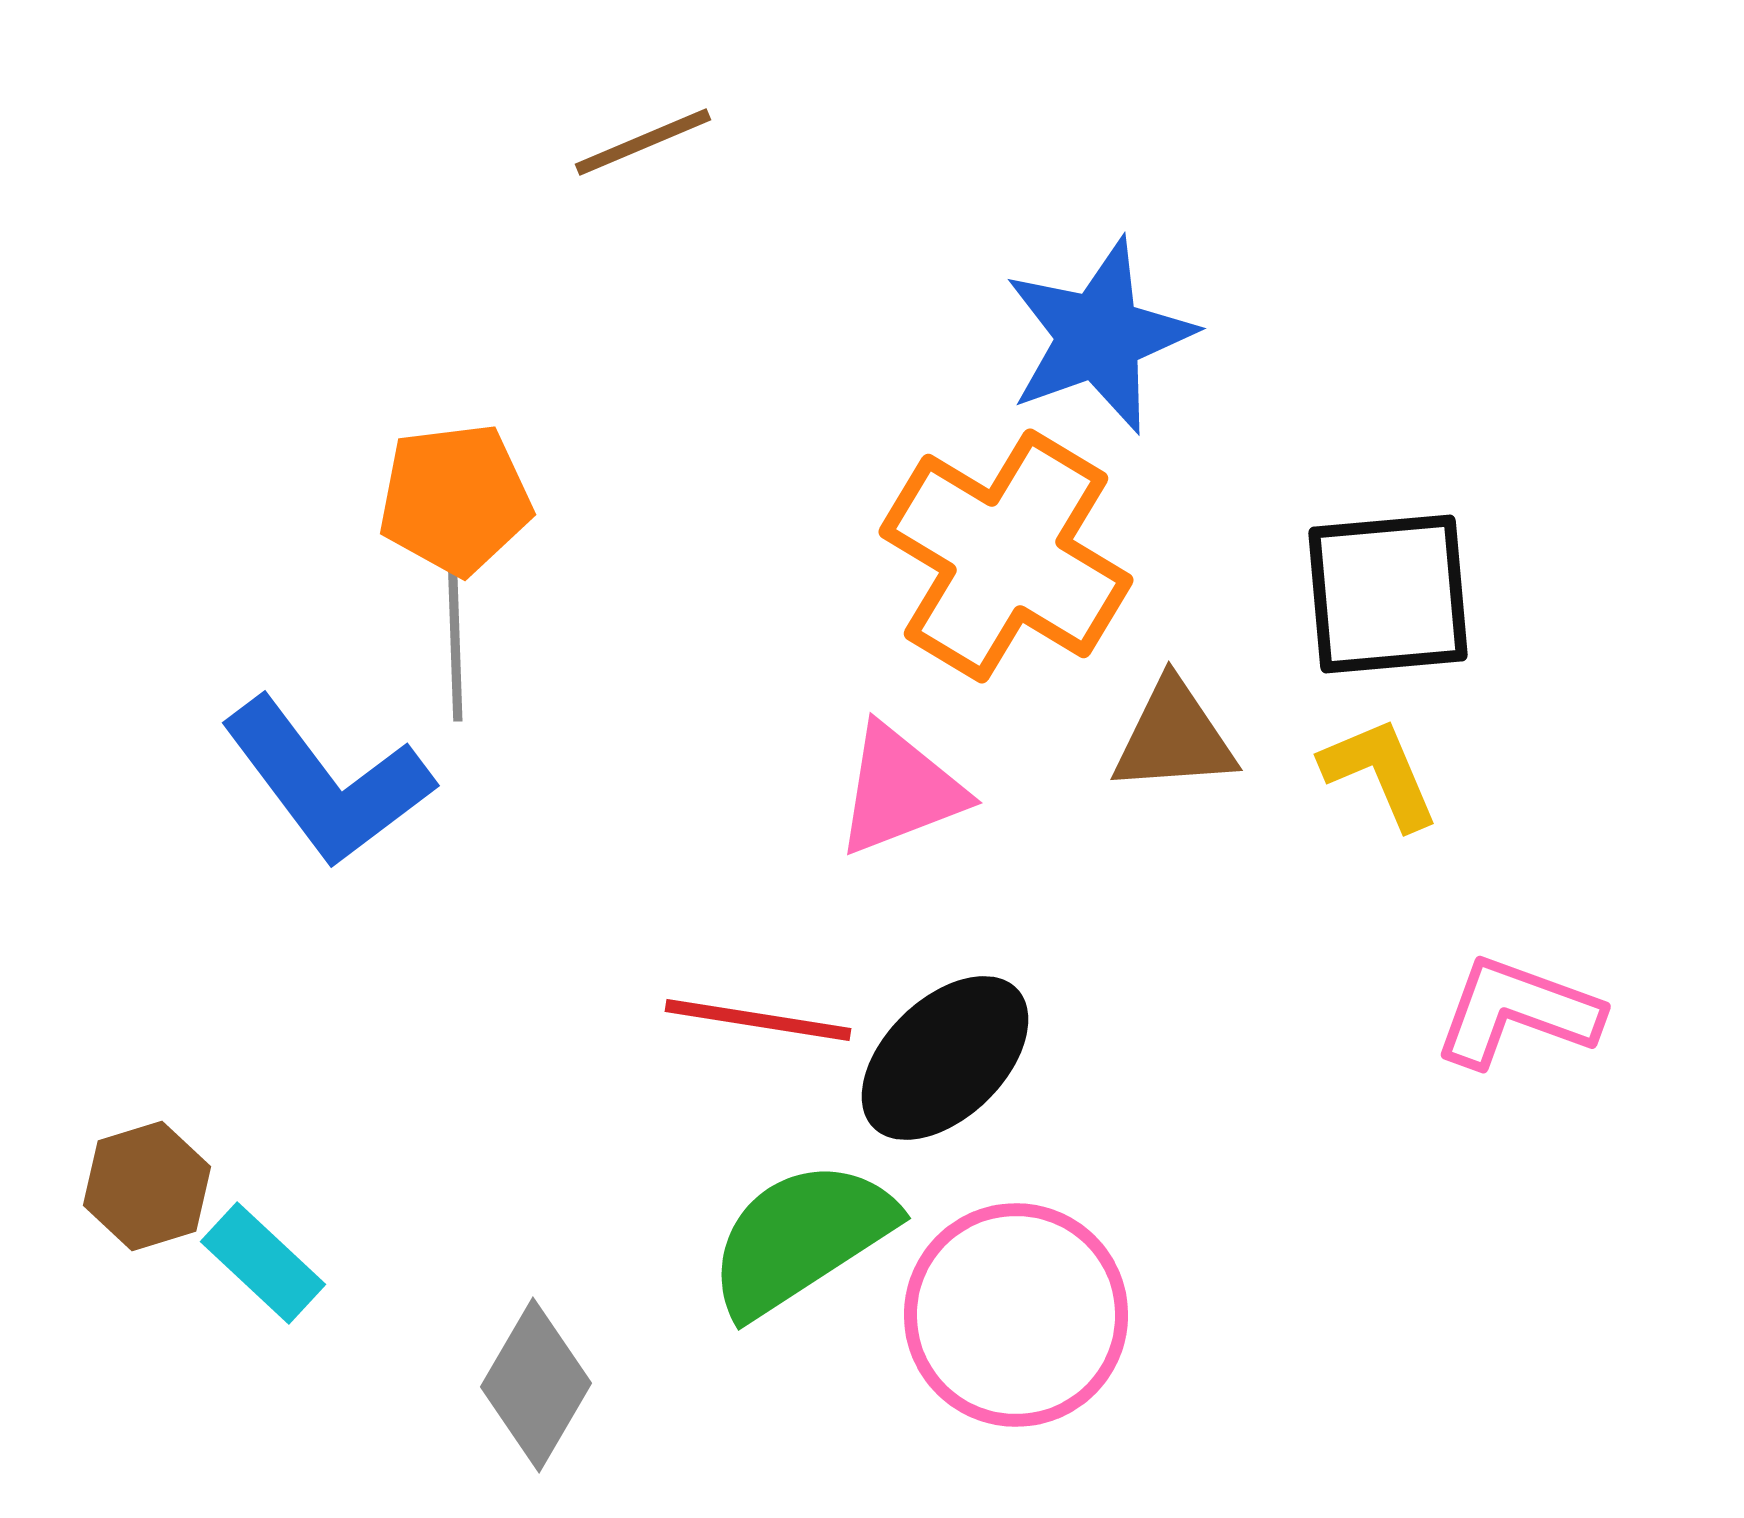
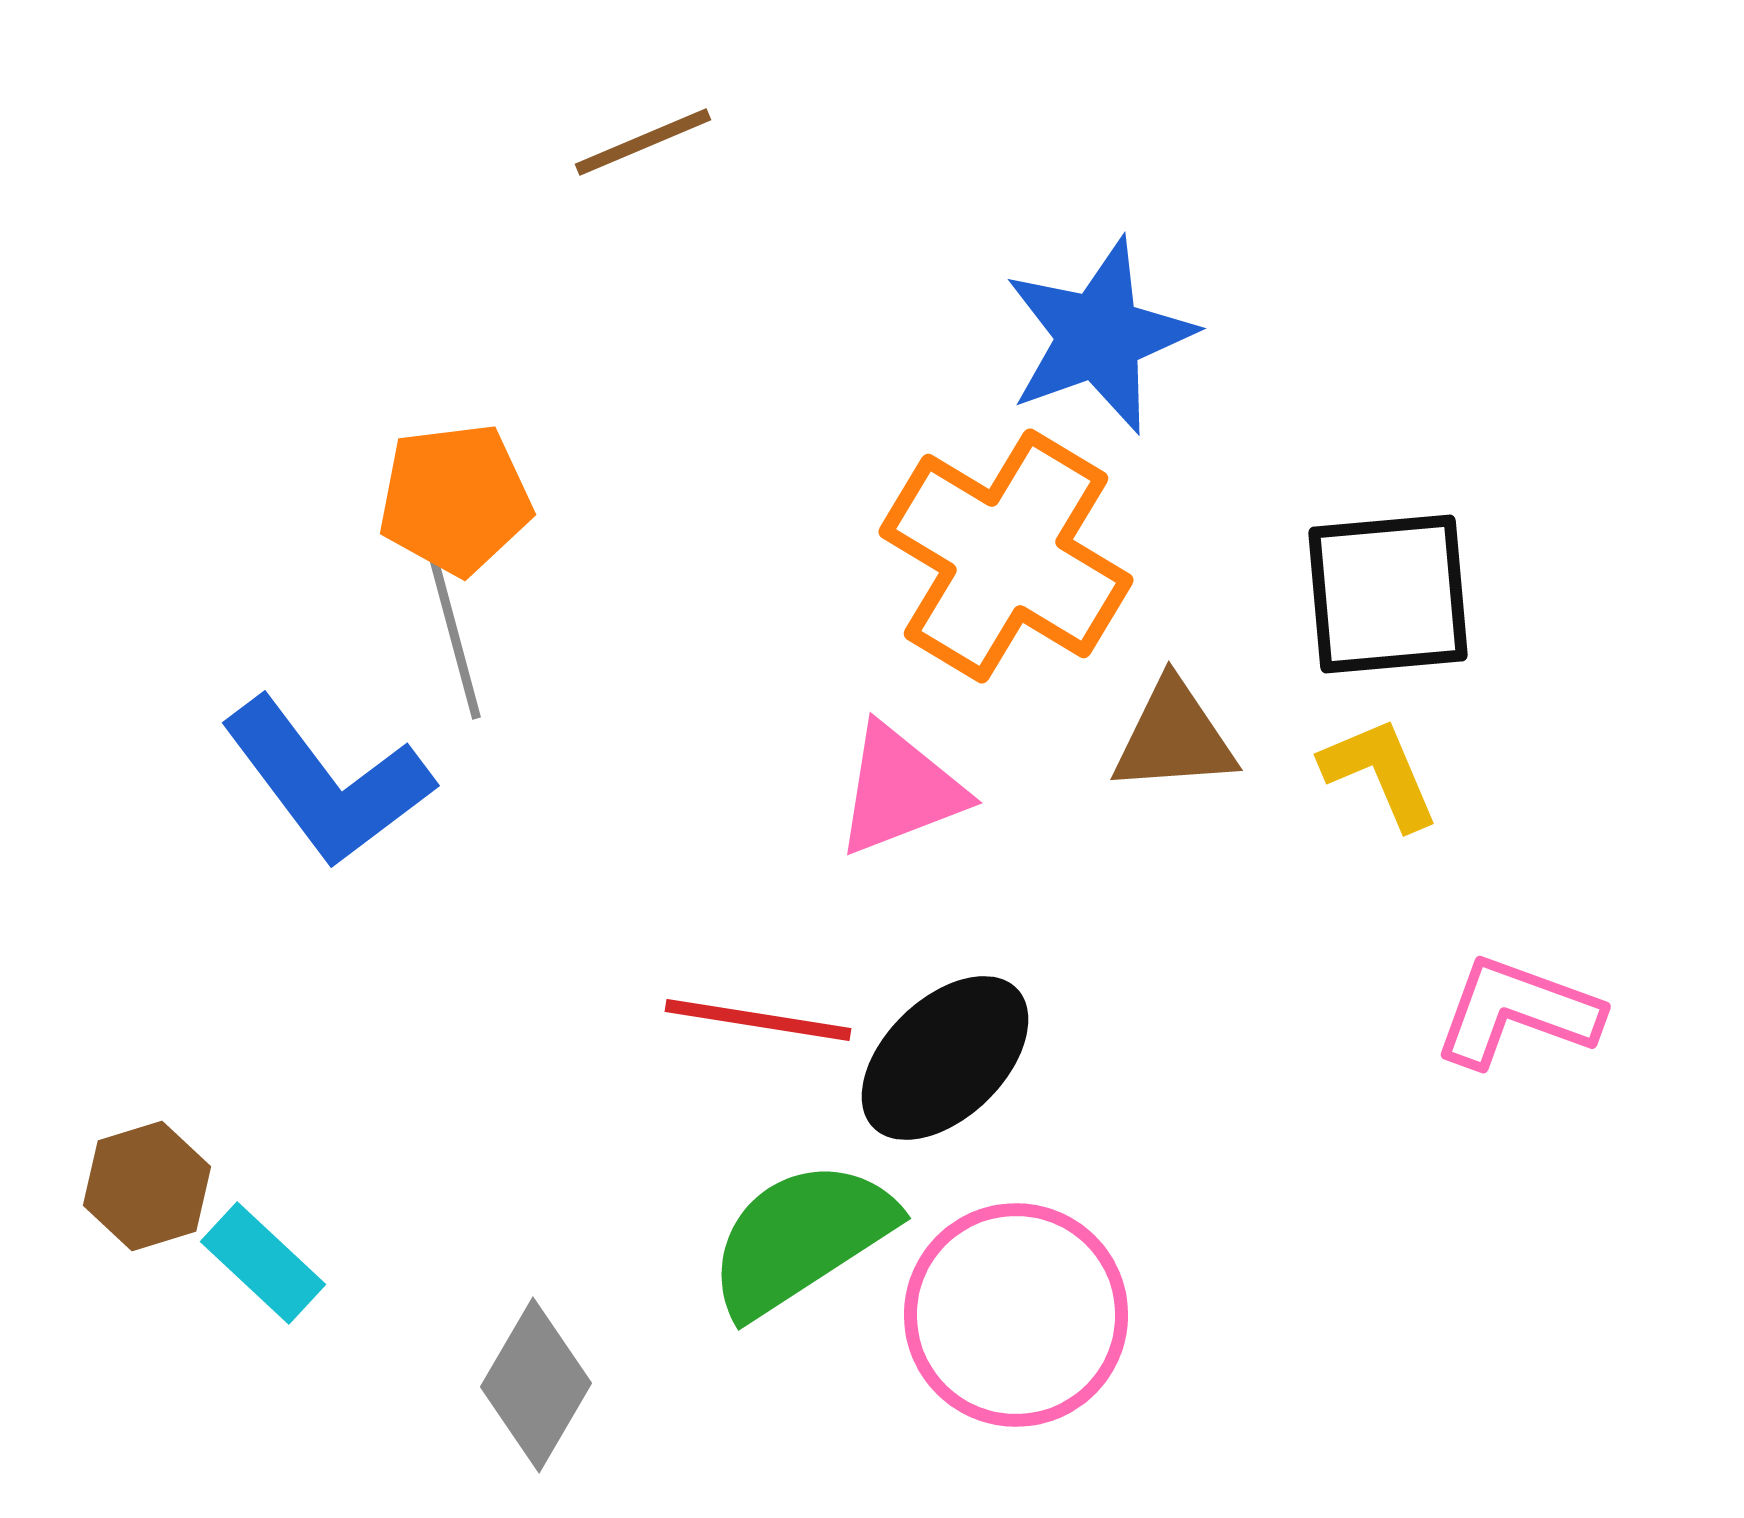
gray line: rotated 13 degrees counterclockwise
